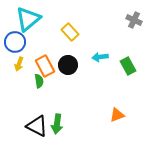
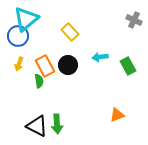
cyan triangle: moved 2 px left
blue circle: moved 3 px right, 6 px up
green arrow: rotated 12 degrees counterclockwise
